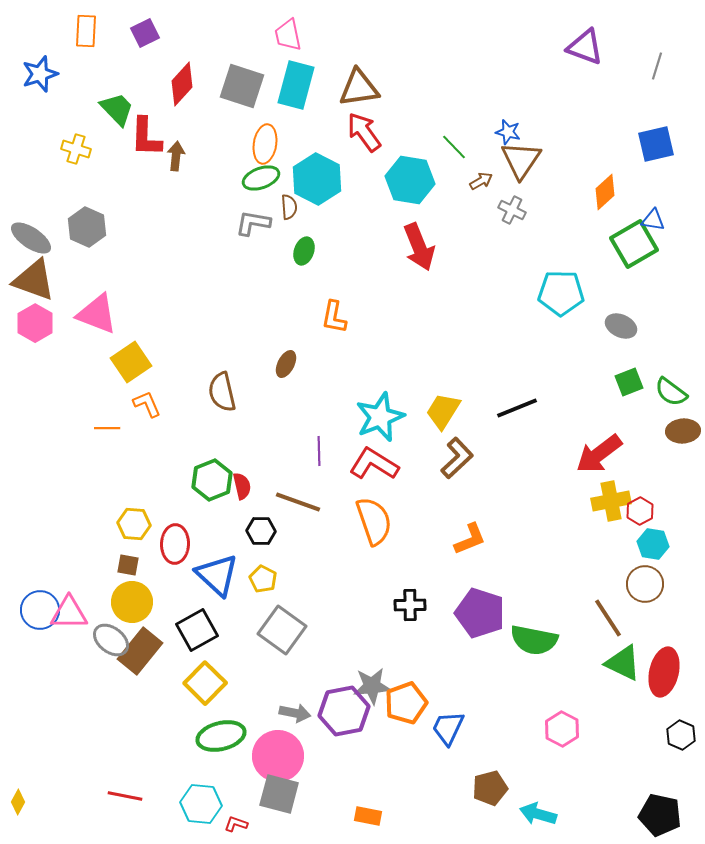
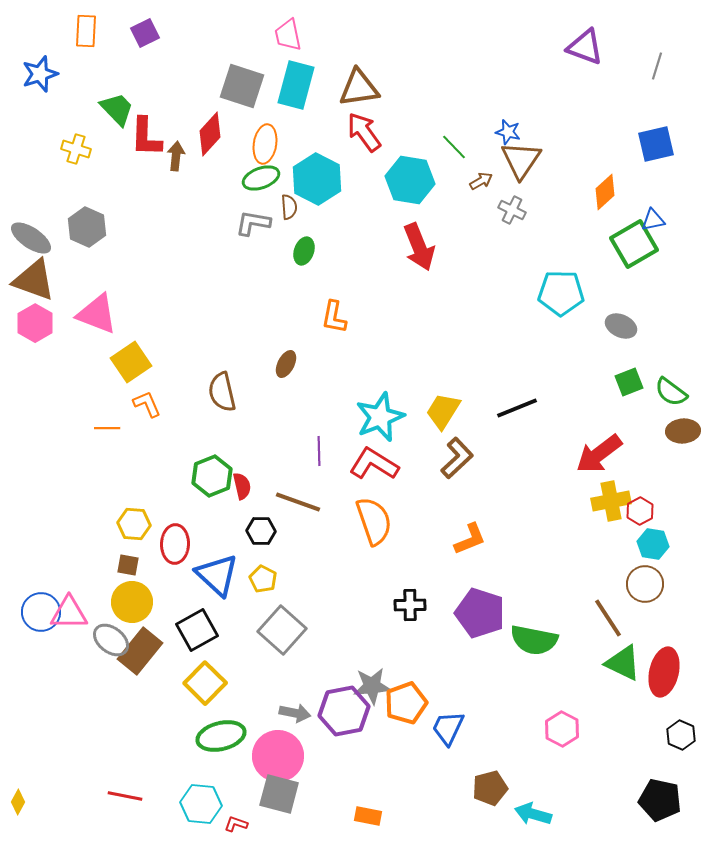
red diamond at (182, 84): moved 28 px right, 50 px down
blue triangle at (653, 220): rotated 20 degrees counterclockwise
green hexagon at (212, 480): moved 4 px up
blue circle at (40, 610): moved 1 px right, 2 px down
gray square at (282, 630): rotated 6 degrees clockwise
cyan arrow at (538, 814): moved 5 px left
black pentagon at (660, 815): moved 15 px up
